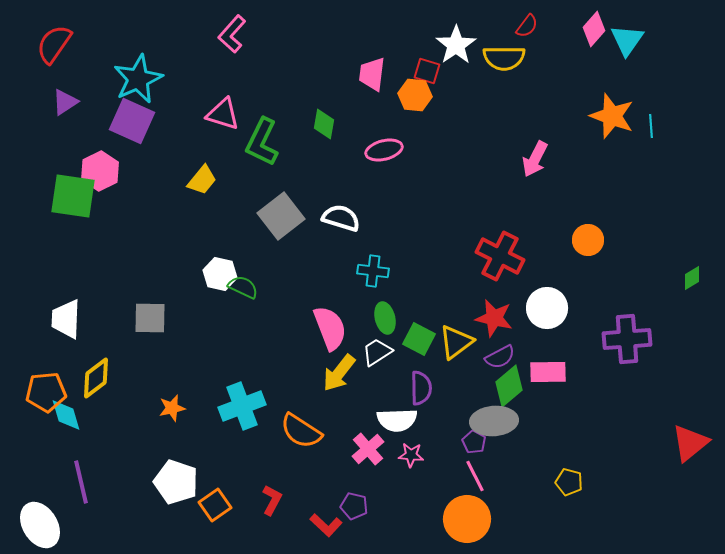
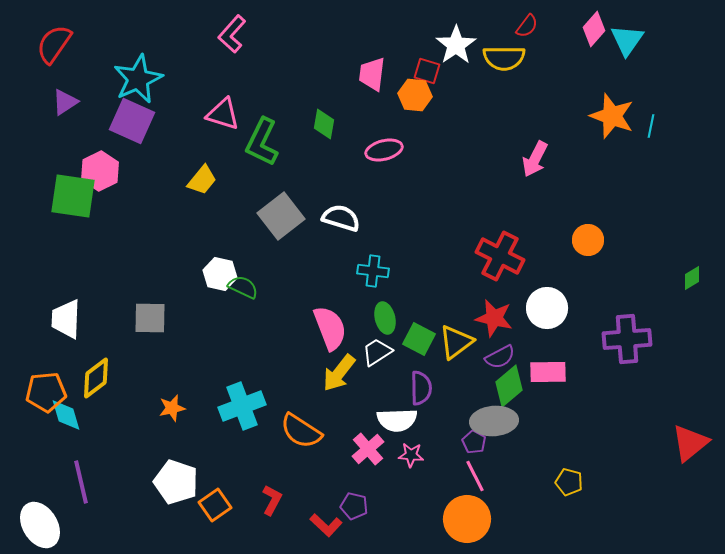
cyan line at (651, 126): rotated 15 degrees clockwise
